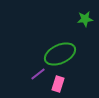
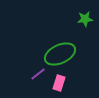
pink rectangle: moved 1 px right, 1 px up
